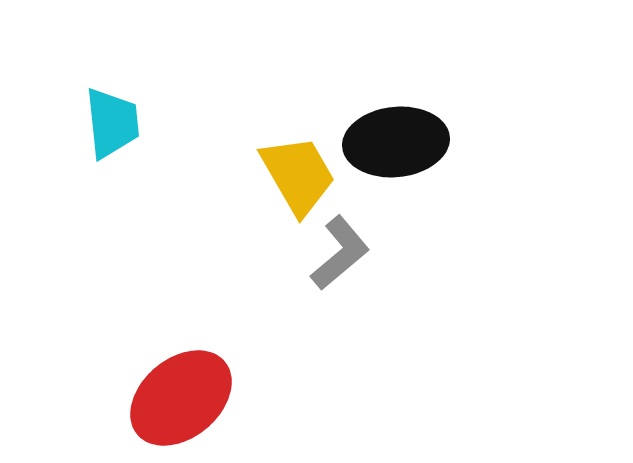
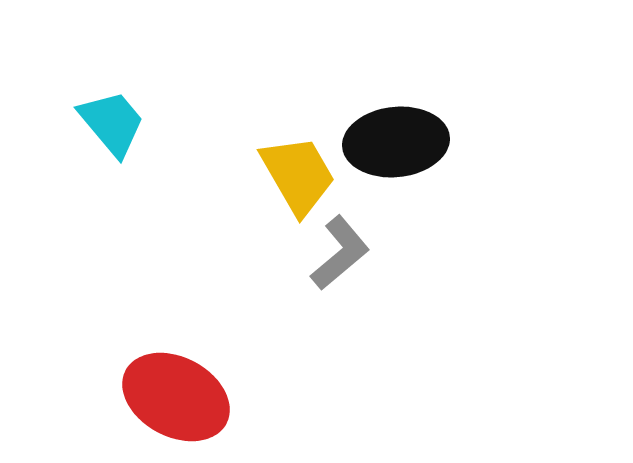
cyan trapezoid: rotated 34 degrees counterclockwise
red ellipse: moved 5 px left, 1 px up; rotated 68 degrees clockwise
